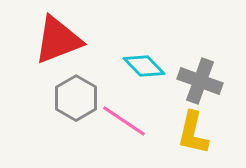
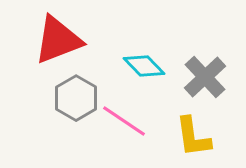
gray cross: moved 5 px right, 4 px up; rotated 27 degrees clockwise
yellow L-shape: moved 4 px down; rotated 21 degrees counterclockwise
